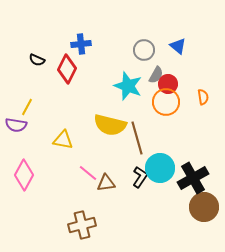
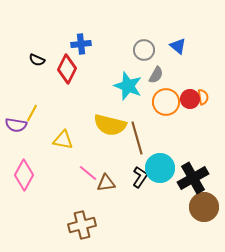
red circle: moved 22 px right, 15 px down
yellow line: moved 5 px right, 6 px down
